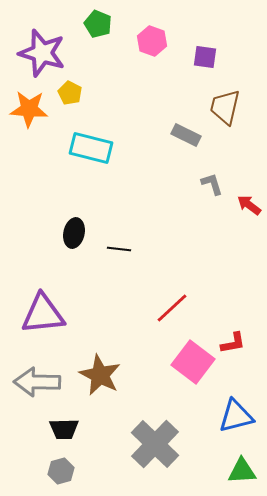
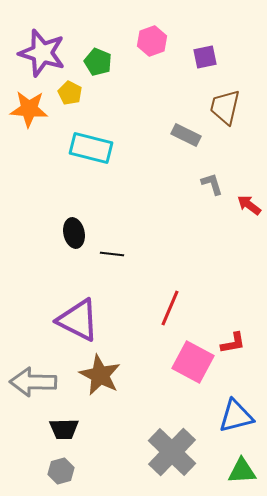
green pentagon: moved 38 px down
pink hexagon: rotated 20 degrees clockwise
purple square: rotated 20 degrees counterclockwise
black ellipse: rotated 24 degrees counterclockwise
black line: moved 7 px left, 5 px down
red line: moved 2 px left; rotated 24 degrees counterclockwise
purple triangle: moved 35 px right, 6 px down; rotated 33 degrees clockwise
pink square: rotated 9 degrees counterclockwise
gray arrow: moved 4 px left
gray cross: moved 17 px right, 8 px down
